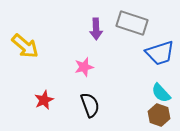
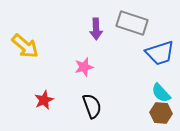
black semicircle: moved 2 px right, 1 px down
brown hexagon: moved 2 px right, 2 px up; rotated 15 degrees counterclockwise
